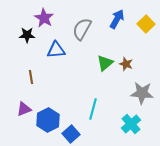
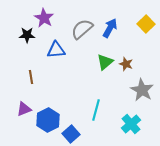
blue arrow: moved 7 px left, 9 px down
gray semicircle: rotated 20 degrees clockwise
green triangle: moved 1 px up
gray star: moved 3 px up; rotated 25 degrees clockwise
cyan line: moved 3 px right, 1 px down
